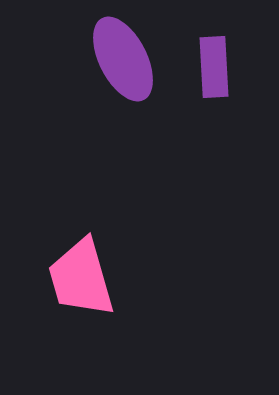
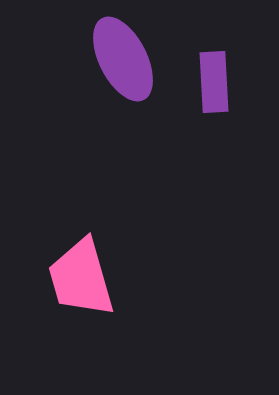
purple rectangle: moved 15 px down
